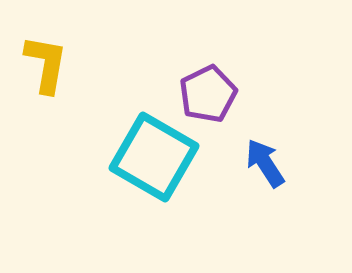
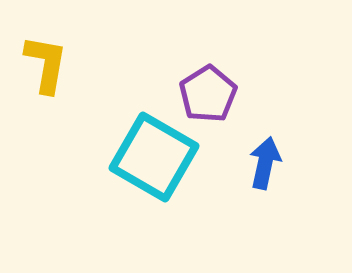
purple pentagon: rotated 6 degrees counterclockwise
blue arrow: rotated 45 degrees clockwise
